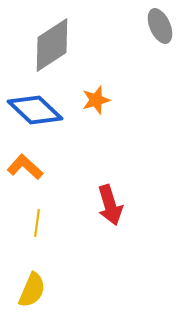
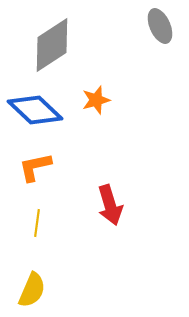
orange L-shape: moved 10 px right; rotated 54 degrees counterclockwise
